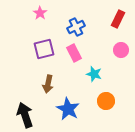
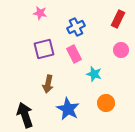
pink star: rotated 24 degrees counterclockwise
pink rectangle: moved 1 px down
orange circle: moved 2 px down
